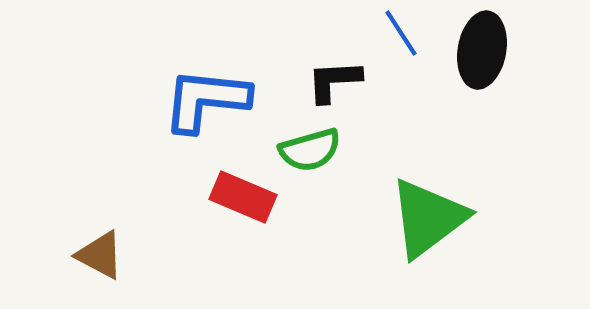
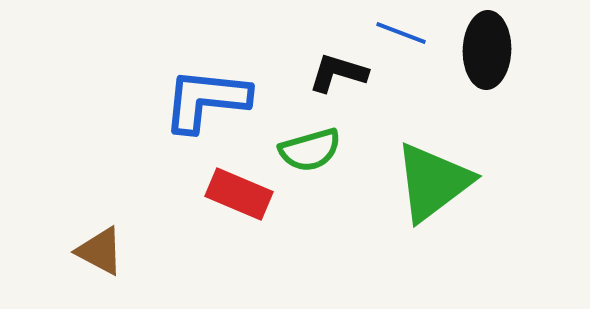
blue line: rotated 36 degrees counterclockwise
black ellipse: moved 5 px right; rotated 8 degrees counterclockwise
black L-shape: moved 4 px right, 8 px up; rotated 20 degrees clockwise
red rectangle: moved 4 px left, 3 px up
green triangle: moved 5 px right, 36 px up
brown triangle: moved 4 px up
